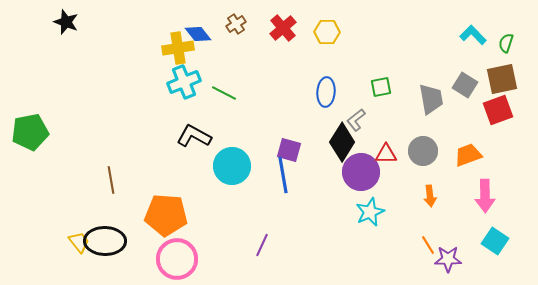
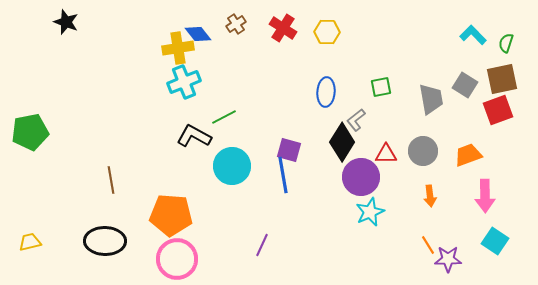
red cross: rotated 16 degrees counterclockwise
green line: moved 24 px down; rotated 55 degrees counterclockwise
purple circle: moved 5 px down
orange pentagon: moved 5 px right
yellow trapezoid: moved 49 px left; rotated 65 degrees counterclockwise
